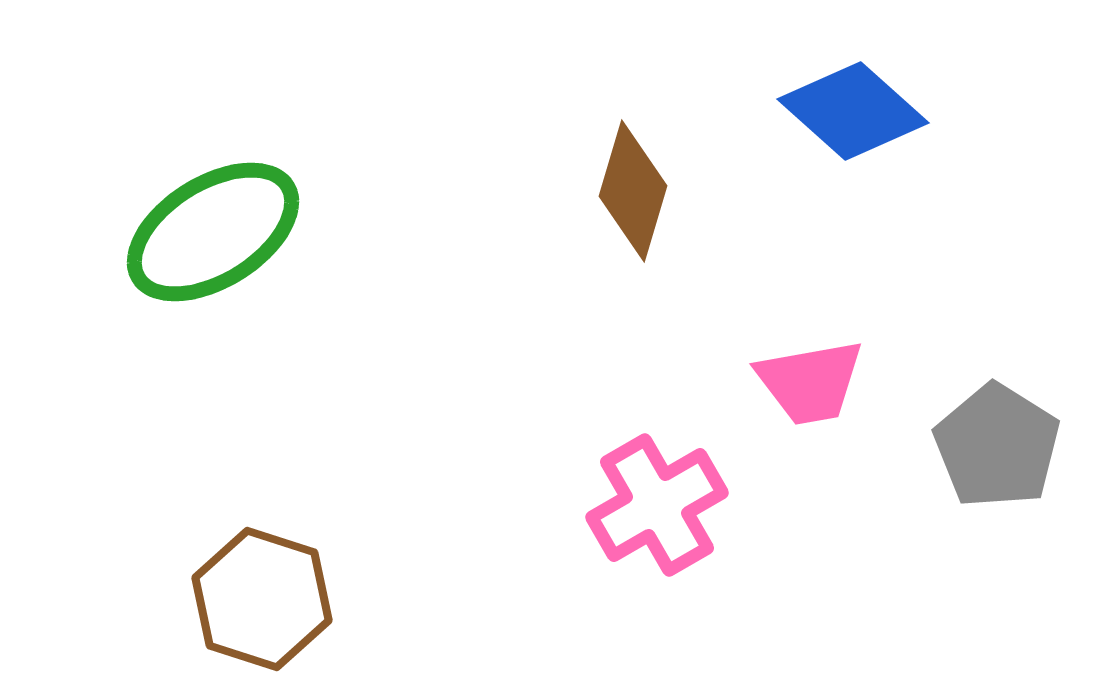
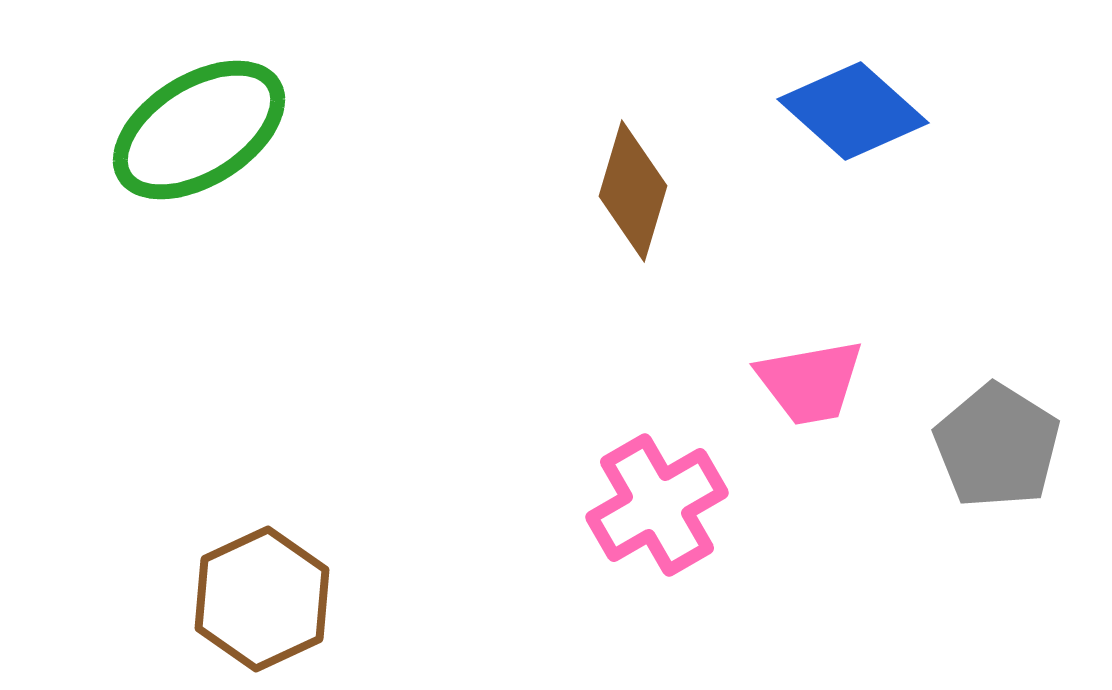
green ellipse: moved 14 px left, 102 px up
brown hexagon: rotated 17 degrees clockwise
